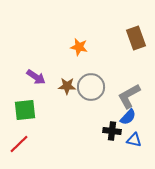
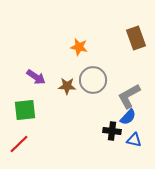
gray circle: moved 2 px right, 7 px up
